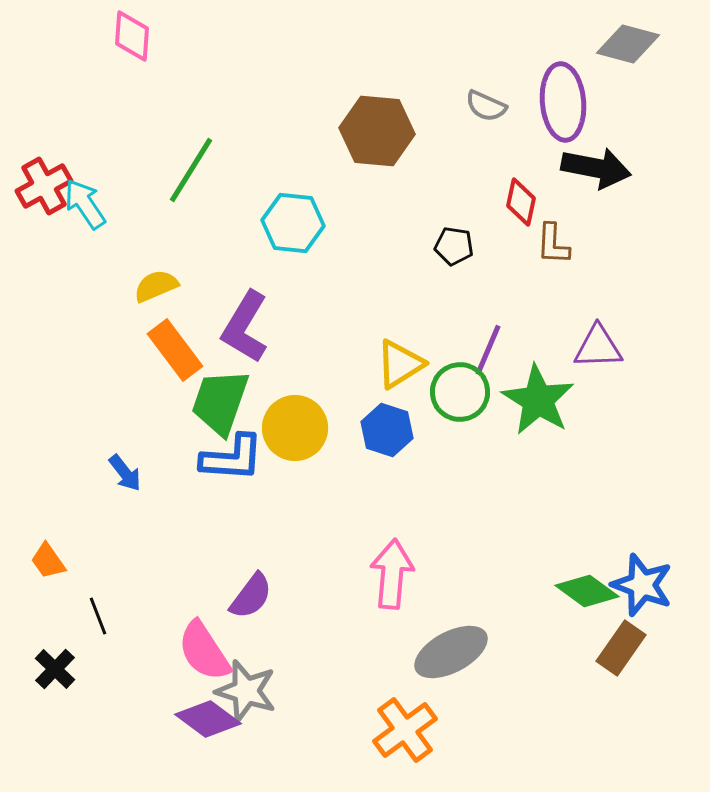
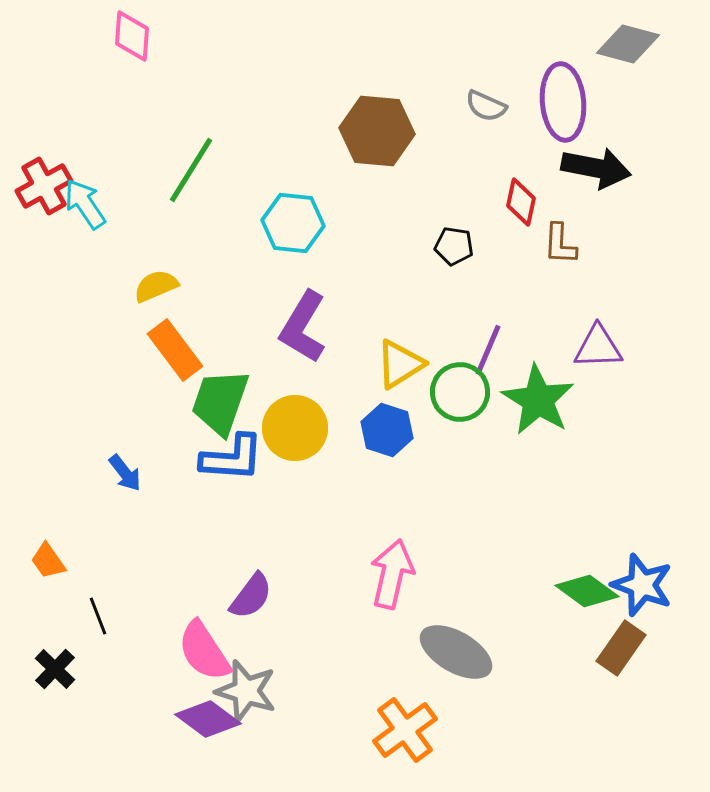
brown L-shape: moved 7 px right
purple L-shape: moved 58 px right
pink arrow: rotated 8 degrees clockwise
gray ellipse: moved 5 px right; rotated 58 degrees clockwise
